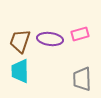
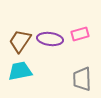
brown trapezoid: rotated 15 degrees clockwise
cyan trapezoid: rotated 80 degrees clockwise
